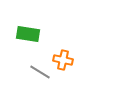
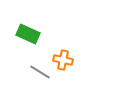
green rectangle: rotated 15 degrees clockwise
